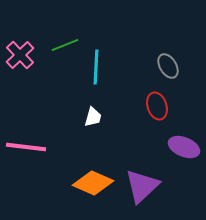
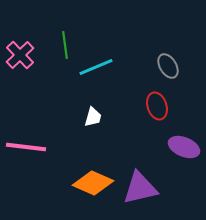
green line: rotated 76 degrees counterclockwise
cyan line: rotated 64 degrees clockwise
purple triangle: moved 2 px left, 2 px down; rotated 30 degrees clockwise
